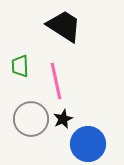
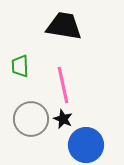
black trapezoid: rotated 24 degrees counterclockwise
pink line: moved 7 px right, 4 px down
black star: rotated 24 degrees counterclockwise
blue circle: moved 2 px left, 1 px down
